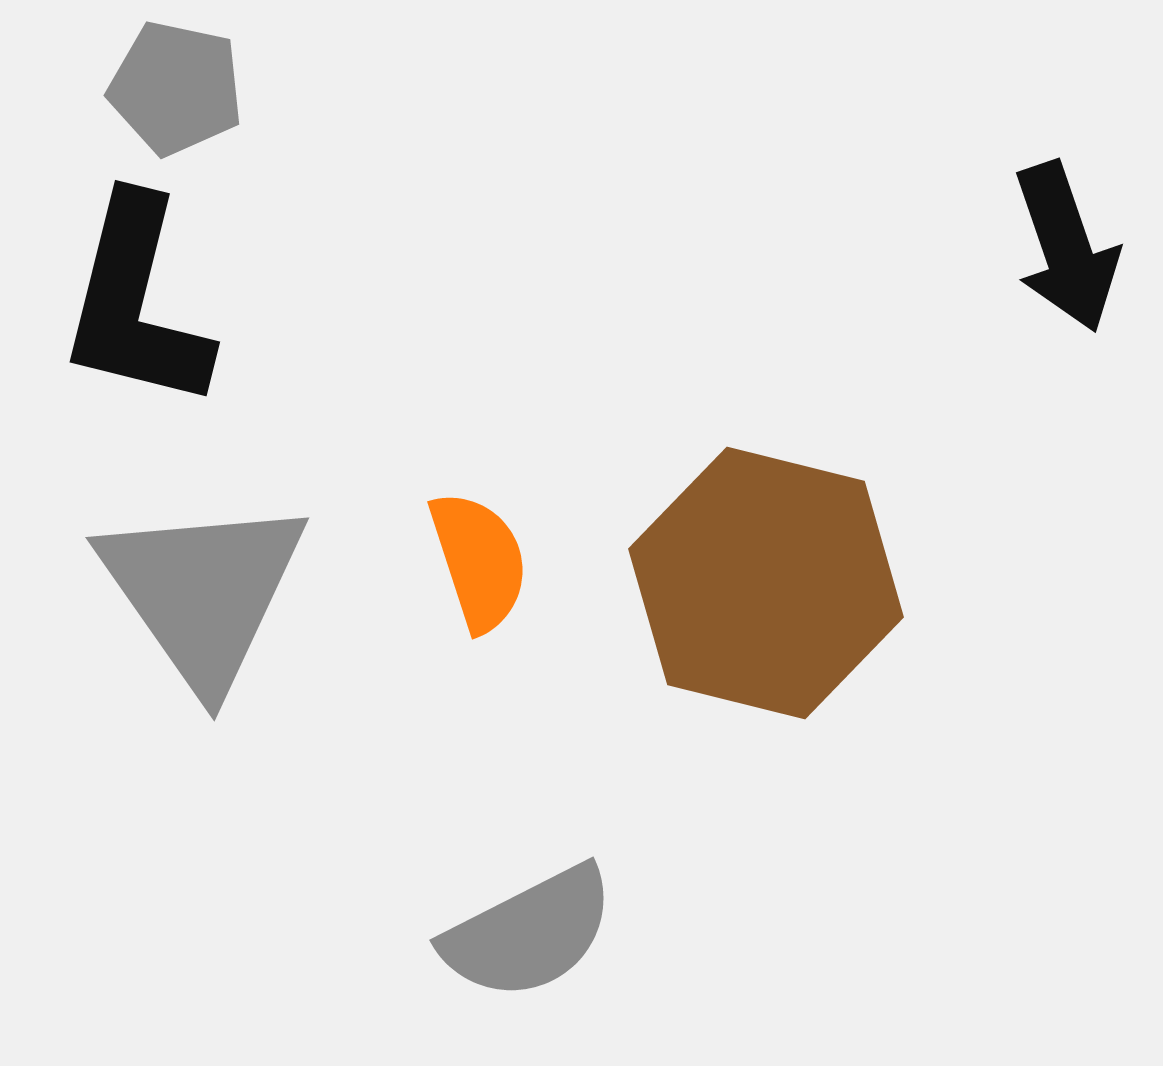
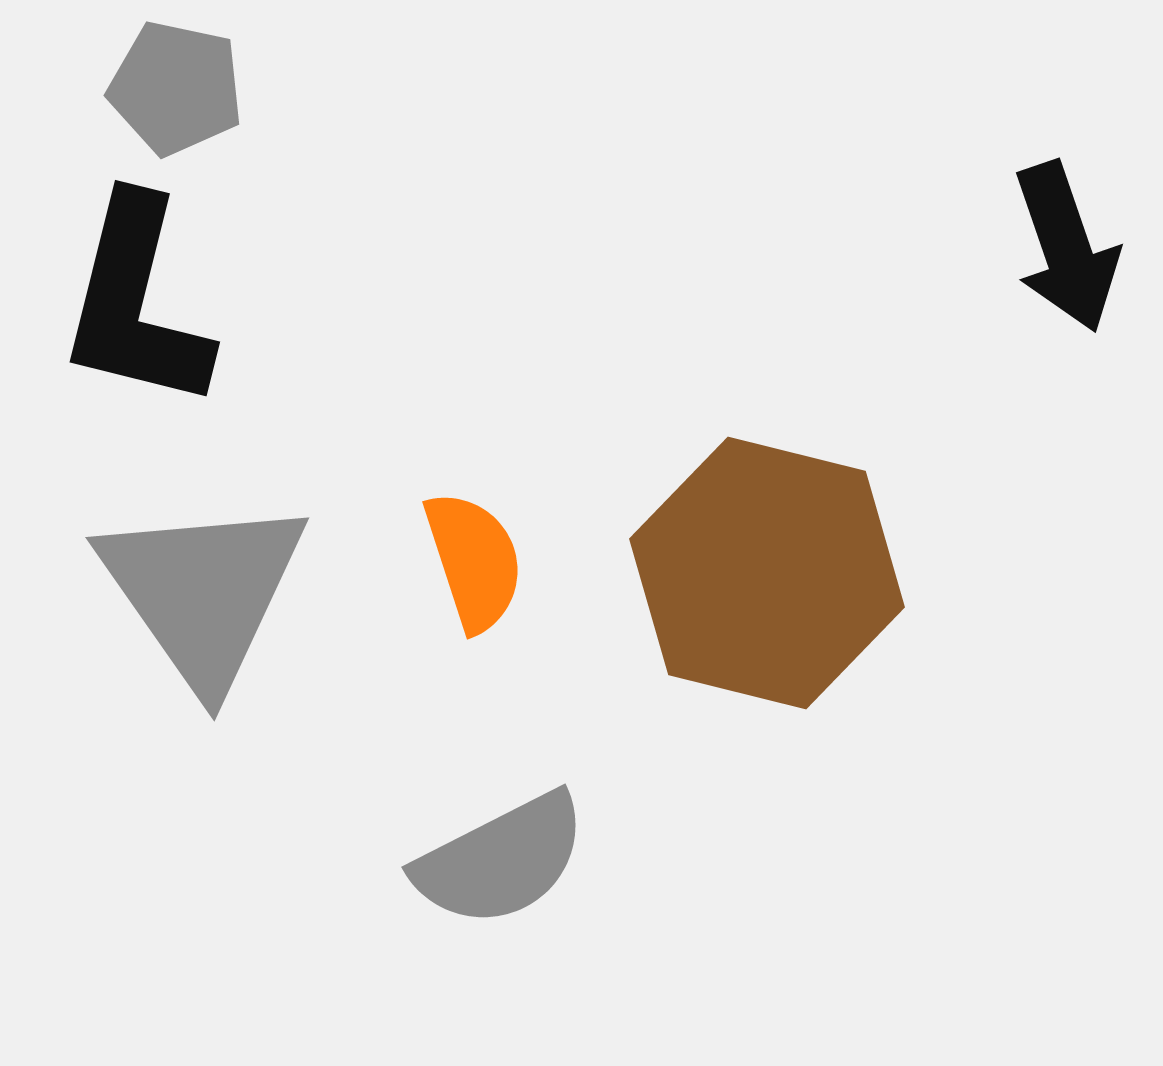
orange semicircle: moved 5 px left
brown hexagon: moved 1 px right, 10 px up
gray semicircle: moved 28 px left, 73 px up
